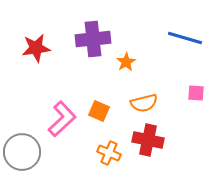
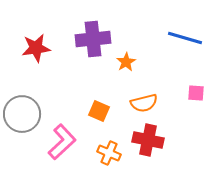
pink L-shape: moved 23 px down
gray circle: moved 38 px up
